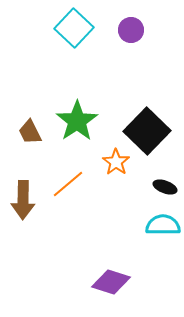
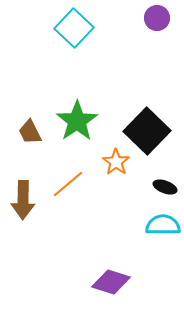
purple circle: moved 26 px right, 12 px up
